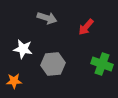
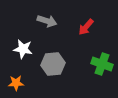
gray arrow: moved 3 px down
orange star: moved 2 px right, 2 px down
